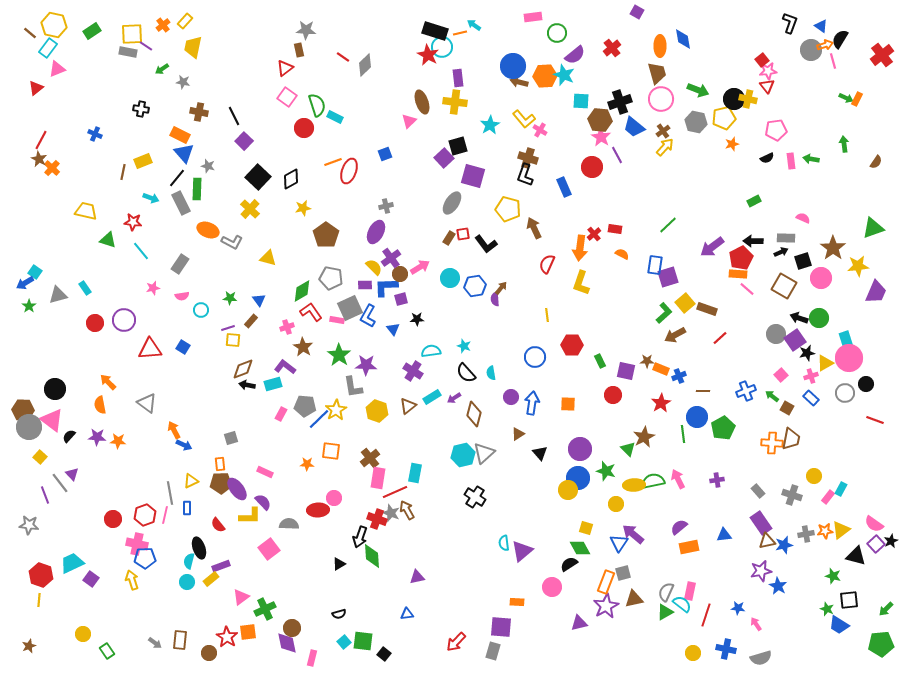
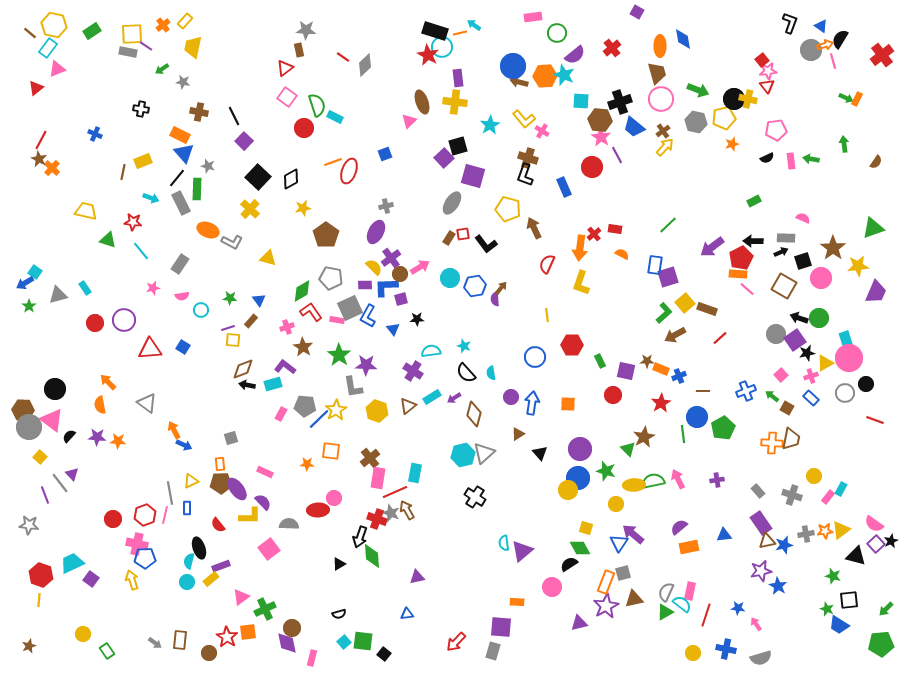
pink cross at (540, 130): moved 2 px right, 1 px down
